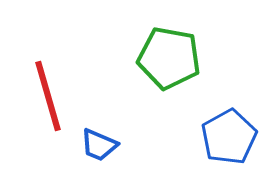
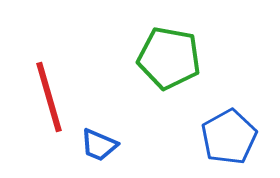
red line: moved 1 px right, 1 px down
